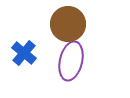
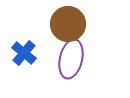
purple ellipse: moved 2 px up
